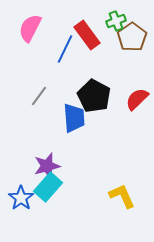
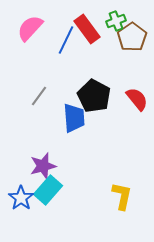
pink semicircle: rotated 16 degrees clockwise
red rectangle: moved 6 px up
blue line: moved 1 px right, 9 px up
red semicircle: rotated 95 degrees clockwise
purple star: moved 4 px left
cyan rectangle: moved 3 px down
yellow L-shape: rotated 36 degrees clockwise
